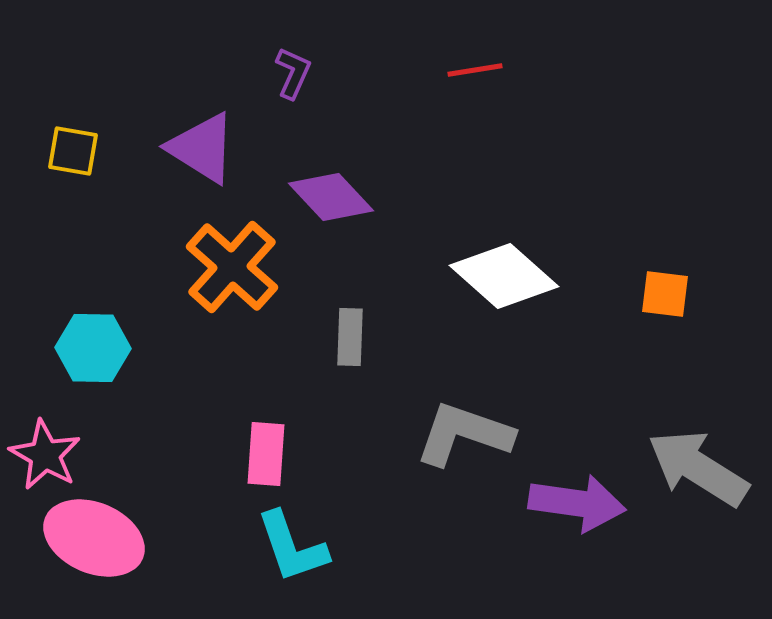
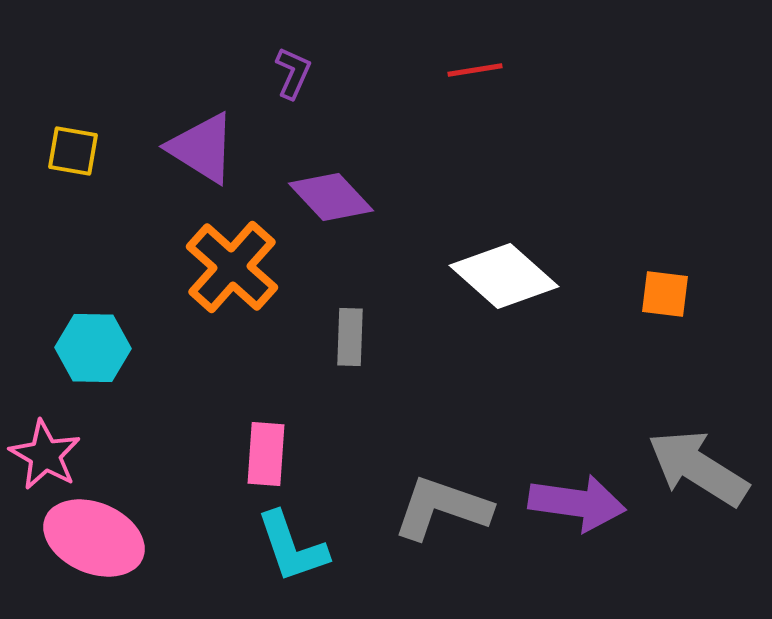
gray L-shape: moved 22 px left, 74 px down
